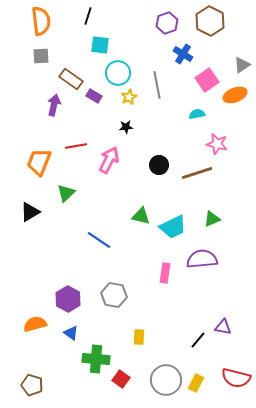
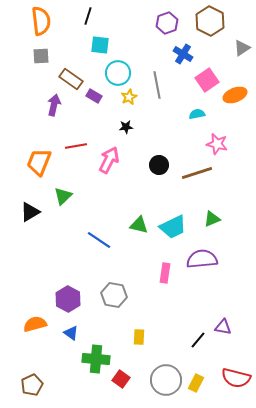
gray triangle at (242, 65): moved 17 px up
green triangle at (66, 193): moved 3 px left, 3 px down
green triangle at (141, 216): moved 2 px left, 9 px down
brown pentagon at (32, 385): rotated 30 degrees clockwise
